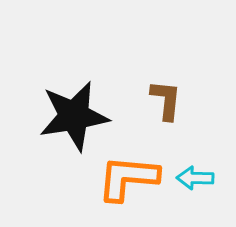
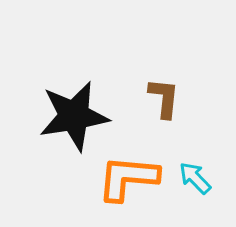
brown L-shape: moved 2 px left, 2 px up
cyan arrow: rotated 45 degrees clockwise
